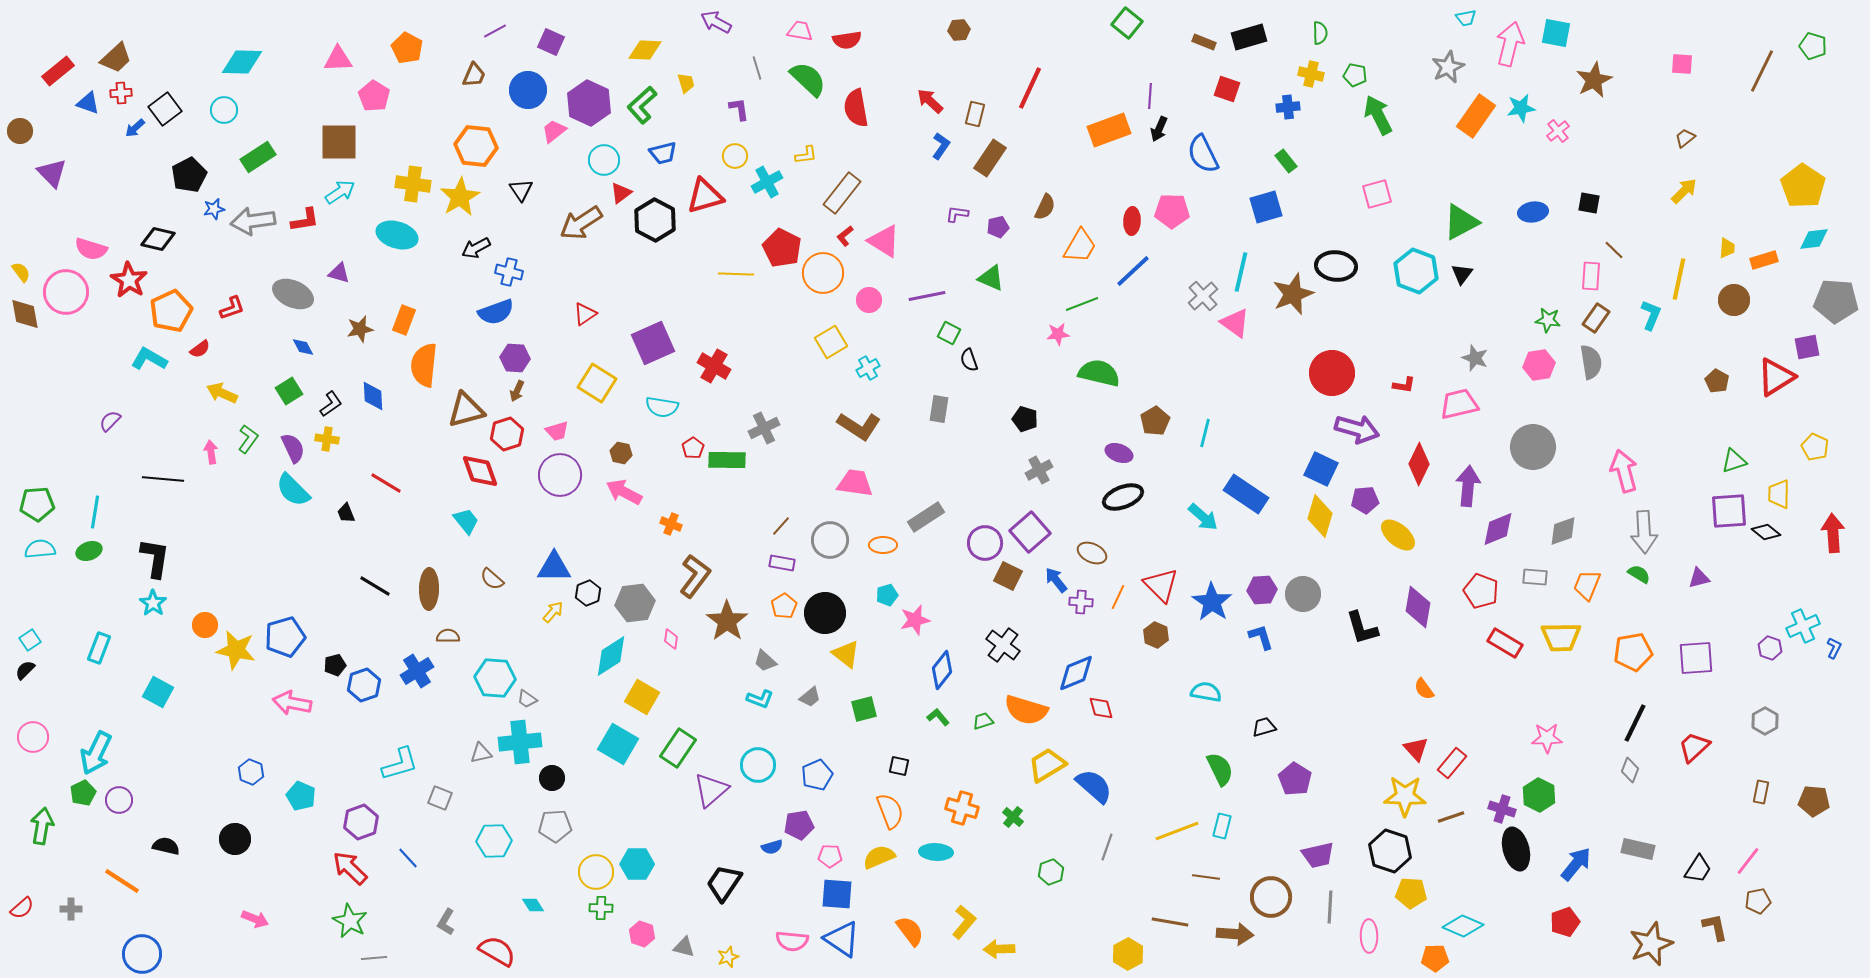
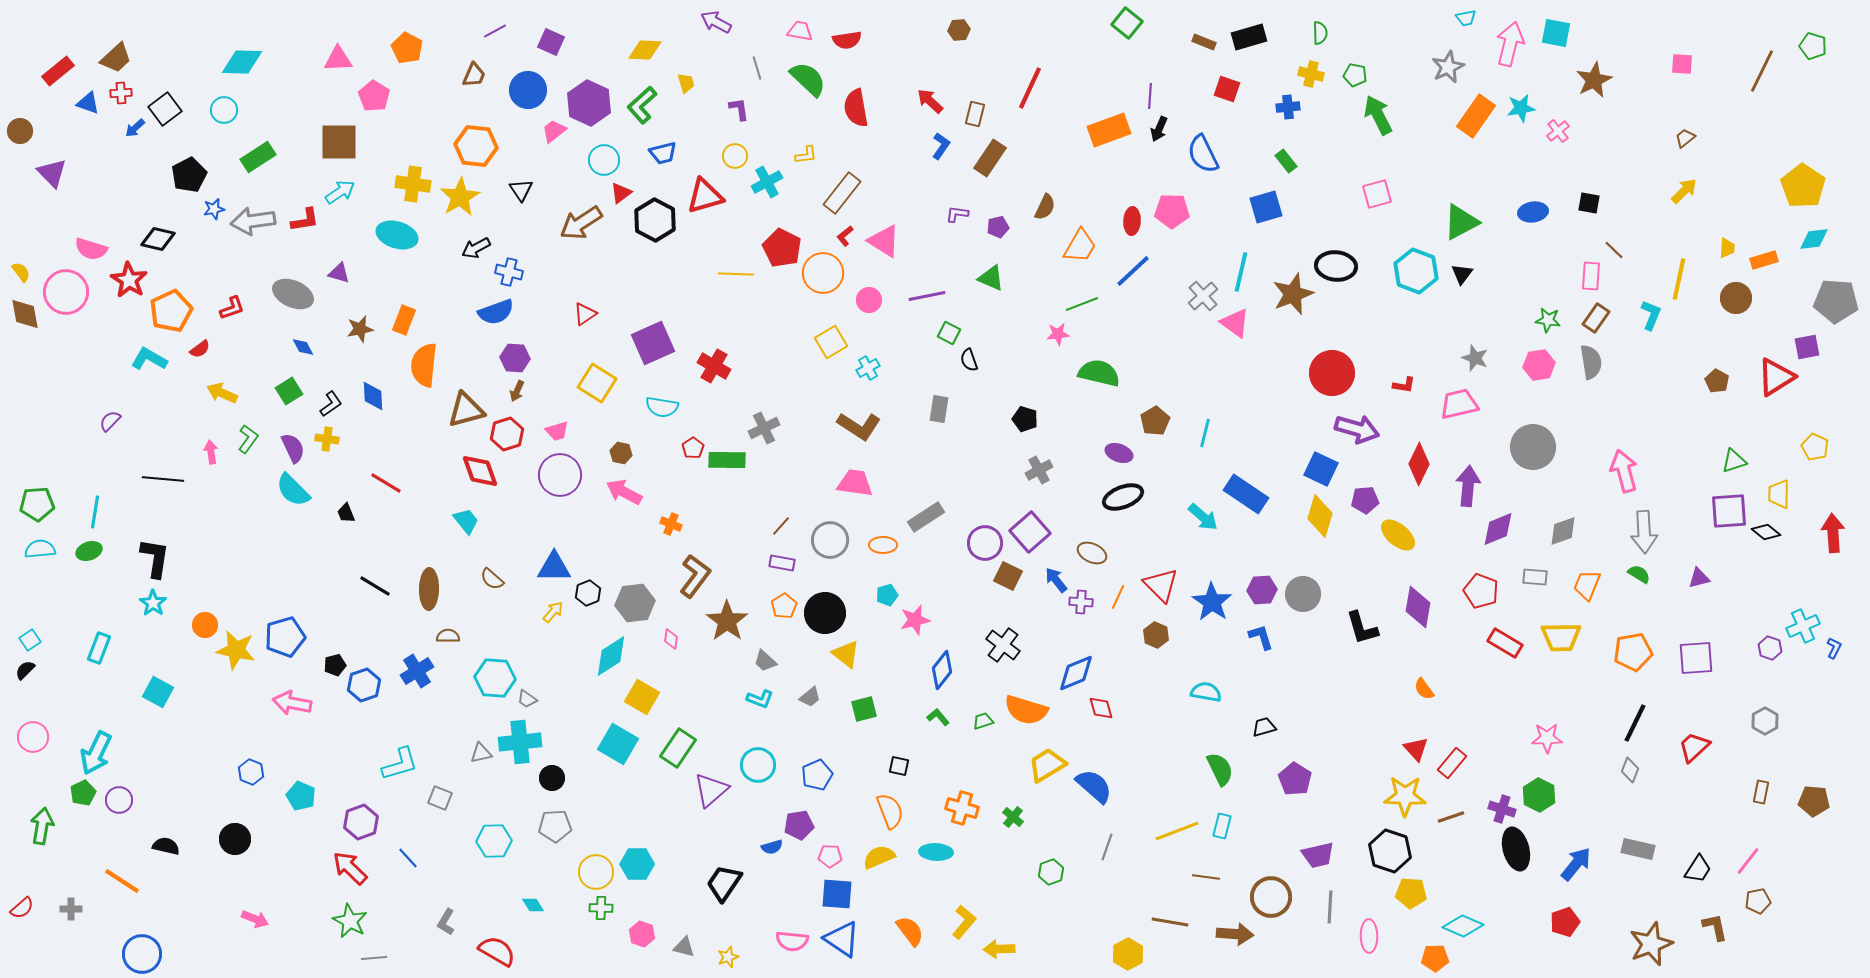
brown circle at (1734, 300): moved 2 px right, 2 px up
